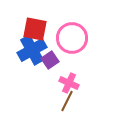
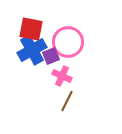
red square: moved 4 px left
pink circle: moved 4 px left, 4 px down
purple square: moved 1 px right, 4 px up; rotated 12 degrees clockwise
pink cross: moved 7 px left, 7 px up
